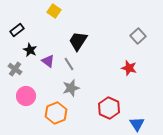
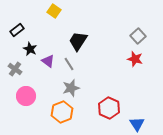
black star: moved 1 px up
red star: moved 6 px right, 9 px up
orange hexagon: moved 6 px right, 1 px up
